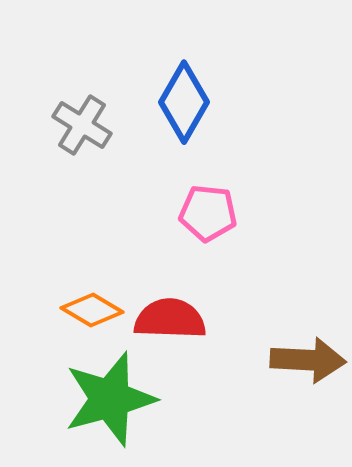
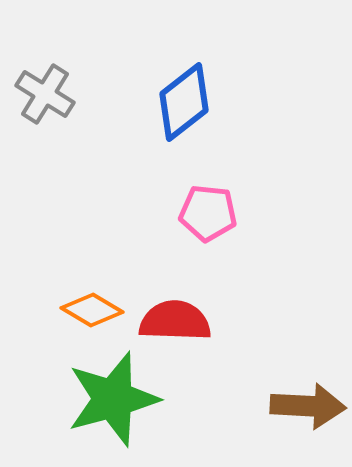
blue diamond: rotated 22 degrees clockwise
gray cross: moved 37 px left, 31 px up
red semicircle: moved 5 px right, 2 px down
brown arrow: moved 46 px down
green star: moved 3 px right
